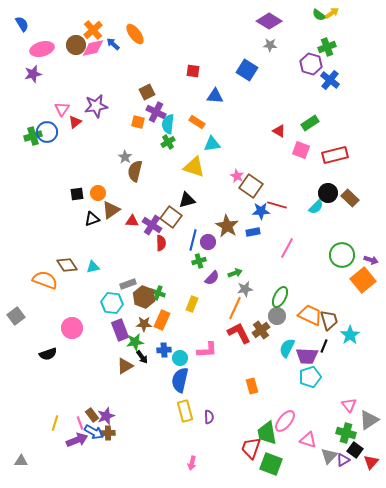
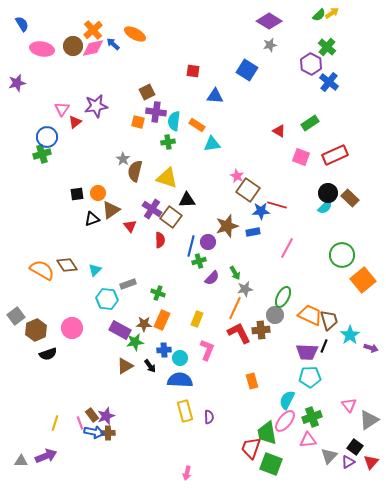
green semicircle at (319, 15): rotated 80 degrees counterclockwise
orange ellipse at (135, 34): rotated 25 degrees counterclockwise
brown circle at (76, 45): moved 3 px left, 1 px down
gray star at (270, 45): rotated 16 degrees counterclockwise
green cross at (327, 47): rotated 30 degrees counterclockwise
pink ellipse at (42, 49): rotated 25 degrees clockwise
purple hexagon at (311, 64): rotated 10 degrees clockwise
purple star at (33, 74): moved 16 px left, 9 px down
blue cross at (330, 80): moved 1 px left, 2 px down
purple cross at (156, 112): rotated 18 degrees counterclockwise
orange rectangle at (197, 122): moved 3 px down
cyan semicircle at (168, 124): moved 6 px right, 3 px up
blue circle at (47, 132): moved 5 px down
green cross at (33, 136): moved 9 px right, 18 px down
green cross at (168, 142): rotated 24 degrees clockwise
pink square at (301, 150): moved 7 px down
red rectangle at (335, 155): rotated 10 degrees counterclockwise
gray star at (125, 157): moved 2 px left, 2 px down
yellow triangle at (194, 167): moved 27 px left, 11 px down
brown square at (251, 186): moved 3 px left, 4 px down
black triangle at (187, 200): rotated 12 degrees clockwise
cyan semicircle at (316, 207): moved 9 px right
red triangle at (132, 221): moved 2 px left, 5 px down; rotated 48 degrees clockwise
purple cross at (152, 225): moved 16 px up
brown star at (227, 226): rotated 25 degrees clockwise
blue line at (193, 240): moved 2 px left, 6 px down
red semicircle at (161, 243): moved 1 px left, 3 px up
purple arrow at (371, 260): moved 88 px down
cyan triangle at (93, 267): moved 2 px right, 3 px down; rotated 32 degrees counterclockwise
green arrow at (235, 273): rotated 80 degrees clockwise
orange semicircle at (45, 280): moved 3 px left, 10 px up; rotated 10 degrees clockwise
brown hexagon at (144, 297): moved 108 px left, 33 px down; rotated 15 degrees clockwise
green ellipse at (280, 297): moved 3 px right
cyan hexagon at (112, 303): moved 5 px left, 4 px up
yellow rectangle at (192, 304): moved 5 px right, 15 px down
gray circle at (277, 316): moved 2 px left, 1 px up
purple rectangle at (120, 330): rotated 40 degrees counterclockwise
brown cross at (261, 330): rotated 30 degrees clockwise
cyan semicircle at (287, 348): moved 52 px down
pink L-shape at (207, 350): rotated 65 degrees counterclockwise
purple trapezoid at (307, 356): moved 4 px up
black arrow at (142, 357): moved 8 px right, 9 px down
cyan pentagon at (310, 377): rotated 15 degrees clockwise
blue semicircle at (180, 380): rotated 80 degrees clockwise
orange rectangle at (252, 386): moved 5 px up
blue arrow at (94, 432): rotated 18 degrees counterclockwise
green cross at (346, 433): moved 34 px left, 16 px up; rotated 36 degrees counterclockwise
purple arrow at (77, 440): moved 31 px left, 16 px down
pink triangle at (308, 440): rotated 24 degrees counterclockwise
black square at (355, 450): moved 3 px up
purple triangle at (343, 460): moved 5 px right, 2 px down
pink arrow at (192, 463): moved 5 px left, 10 px down
